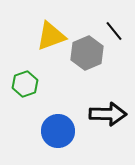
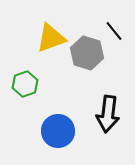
yellow triangle: moved 2 px down
gray hexagon: rotated 20 degrees counterclockwise
black arrow: rotated 96 degrees clockwise
